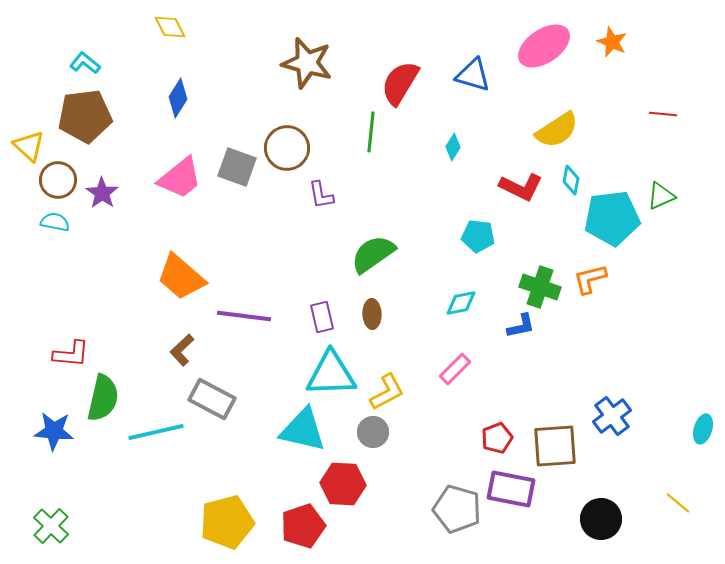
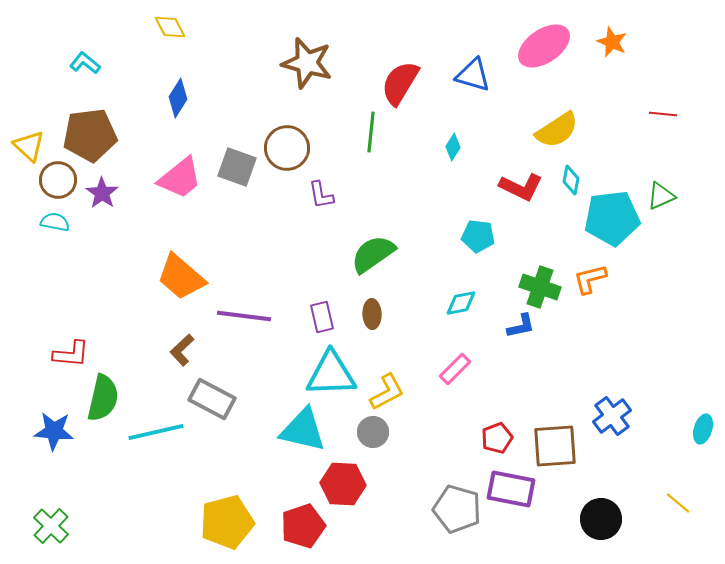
brown pentagon at (85, 116): moved 5 px right, 19 px down
